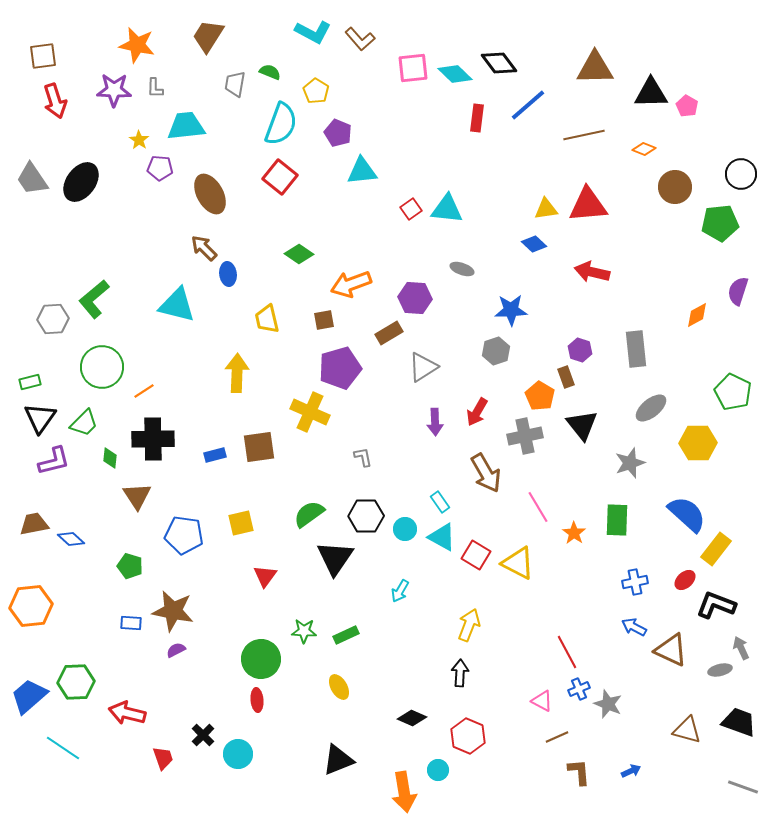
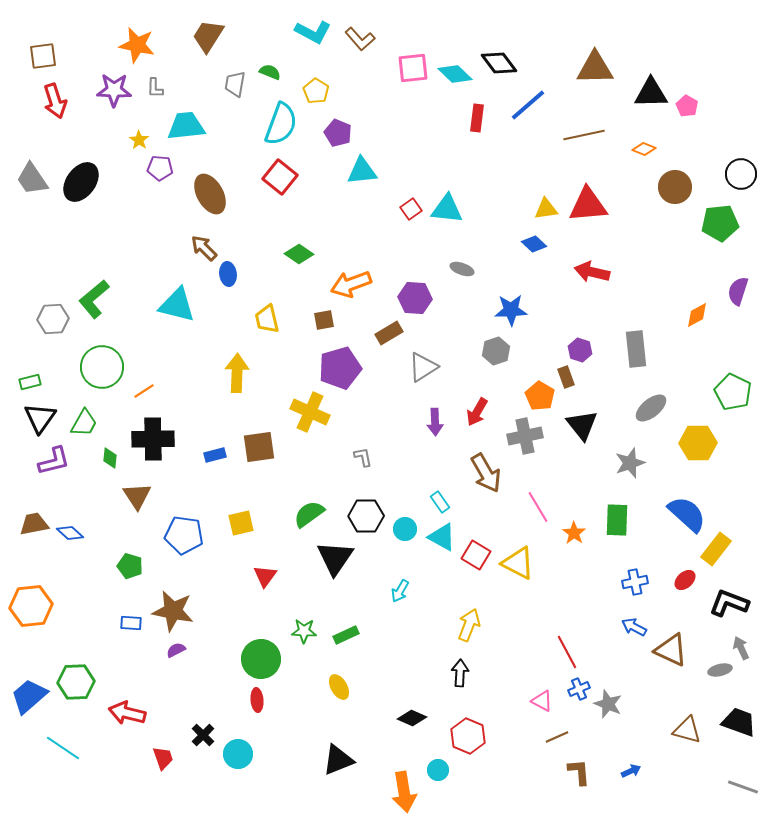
green trapezoid at (84, 423): rotated 16 degrees counterclockwise
blue diamond at (71, 539): moved 1 px left, 6 px up
black L-shape at (716, 605): moved 13 px right, 2 px up
